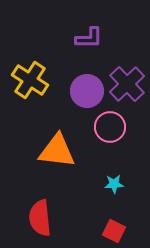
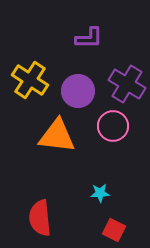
purple cross: rotated 15 degrees counterclockwise
purple circle: moved 9 px left
pink circle: moved 3 px right, 1 px up
orange triangle: moved 15 px up
cyan star: moved 14 px left, 9 px down
red square: moved 1 px up
